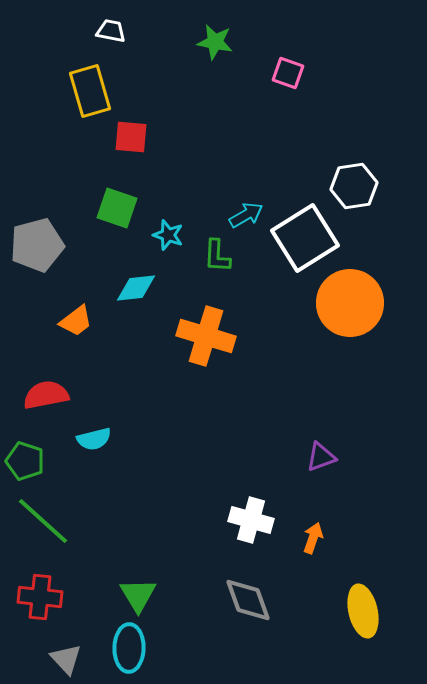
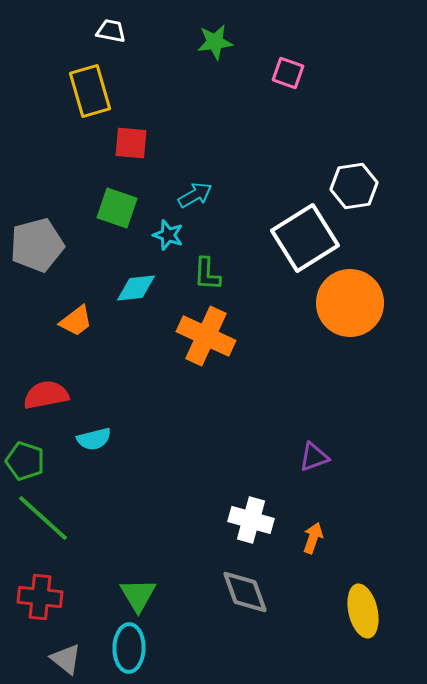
green star: rotated 18 degrees counterclockwise
red square: moved 6 px down
cyan arrow: moved 51 px left, 20 px up
green L-shape: moved 10 px left, 18 px down
orange cross: rotated 8 degrees clockwise
purple triangle: moved 7 px left
green line: moved 3 px up
gray diamond: moved 3 px left, 8 px up
gray triangle: rotated 8 degrees counterclockwise
